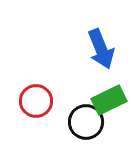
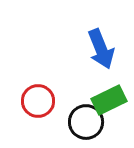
red circle: moved 2 px right
